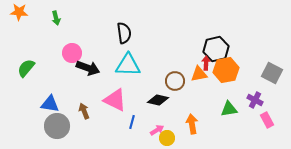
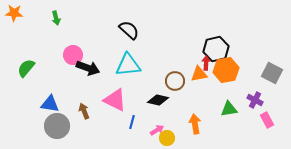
orange star: moved 5 px left, 1 px down
black semicircle: moved 5 px right, 3 px up; rotated 40 degrees counterclockwise
pink circle: moved 1 px right, 2 px down
cyan triangle: rotated 8 degrees counterclockwise
orange arrow: moved 3 px right
